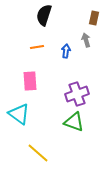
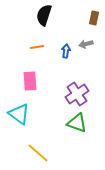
gray arrow: moved 4 px down; rotated 88 degrees counterclockwise
purple cross: rotated 15 degrees counterclockwise
green triangle: moved 3 px right, 1 px down
